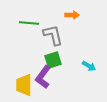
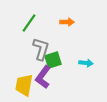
orange arrow: moved 5 px left, 7 px down
green line: rotated 60 degrees counterclockwise
gray L-shape: moved 12 px left, 14 px down; rotated 30 degrees clockwise
cyan arrow: moved 3 px left, 3 px up; rotated 24 degrees counterclockwise
yellow trapezoid: rotated 10 degrees clockwise
